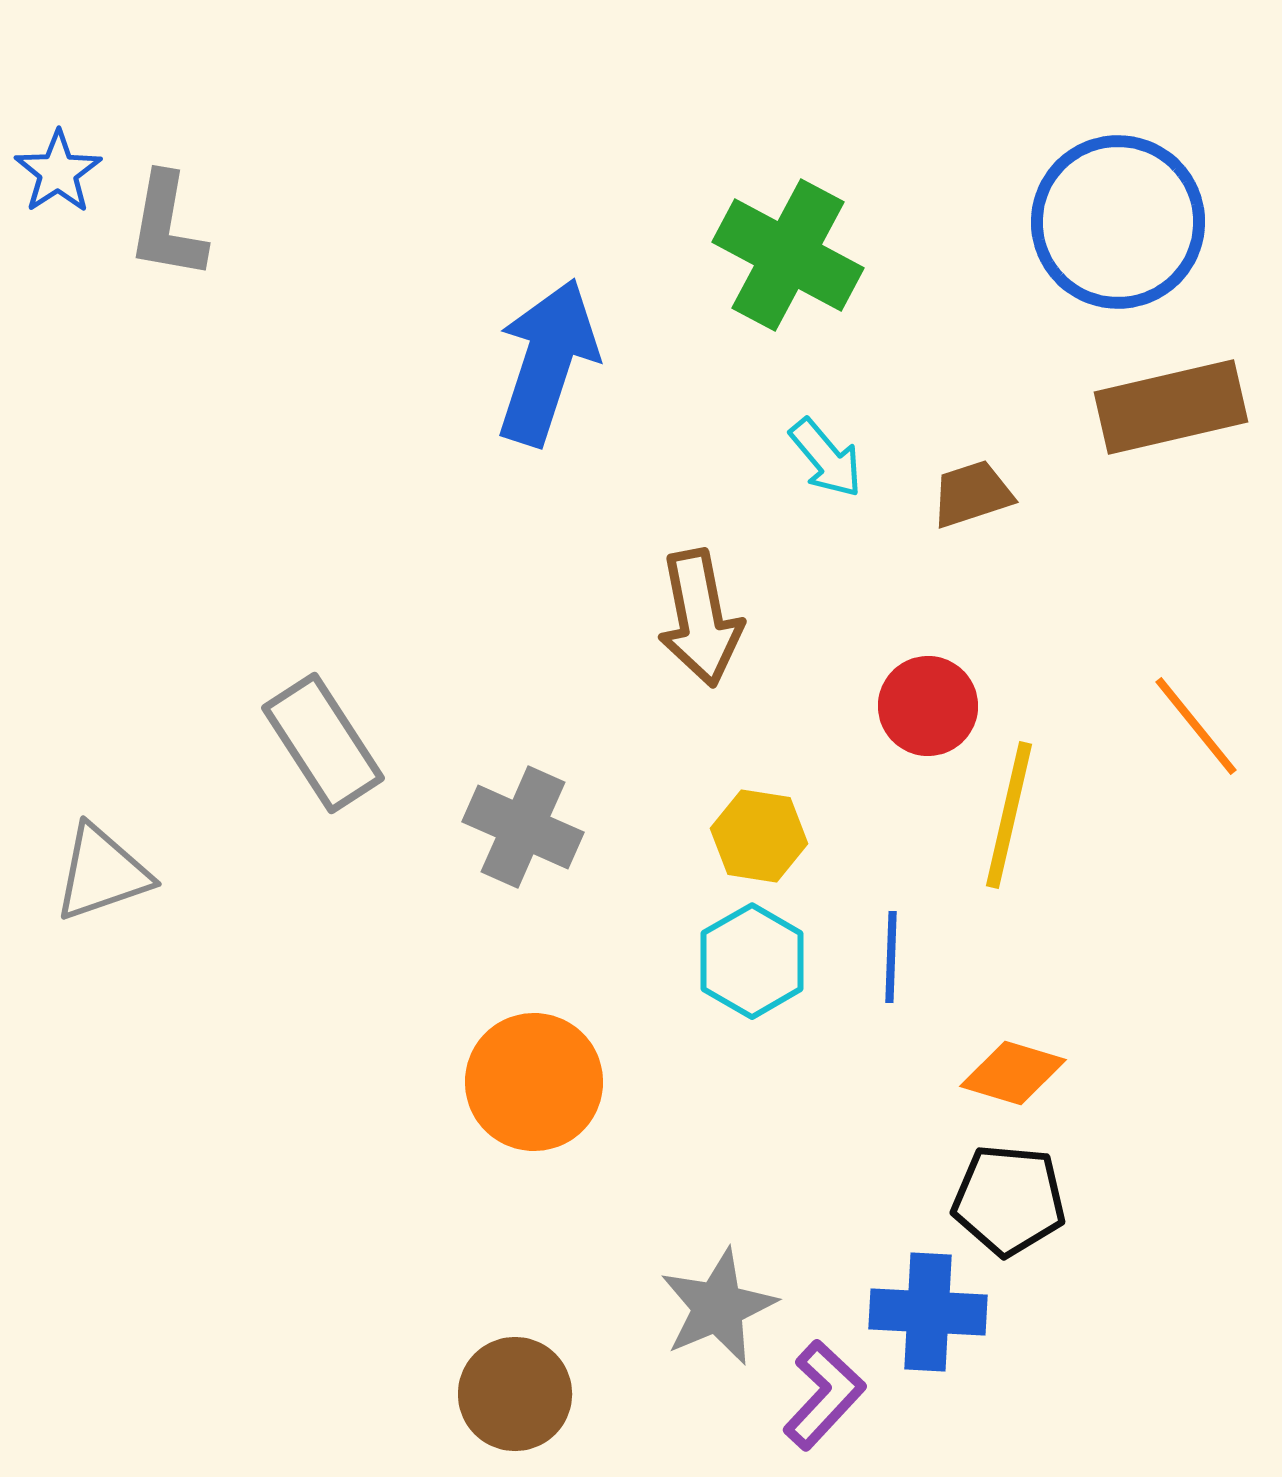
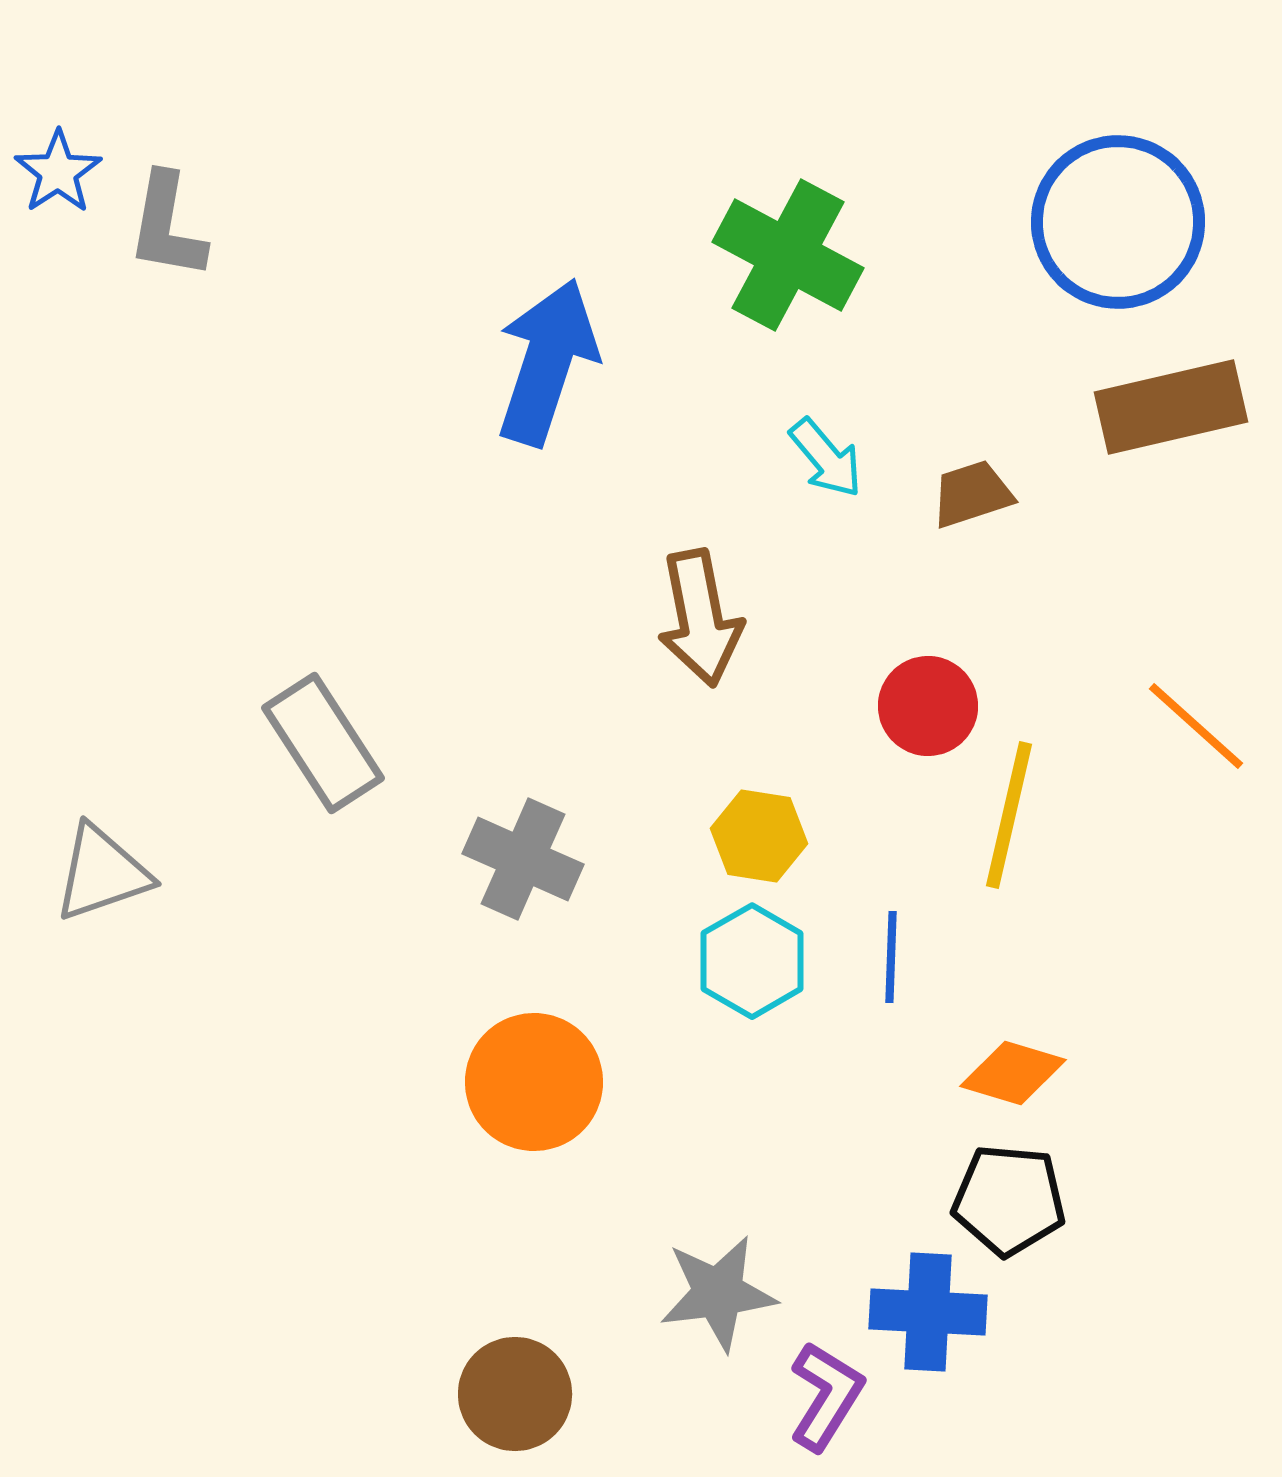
orange line: rotated 9 degrees counterclockwise
gray cross: moved 32 px down
gray star: moved 14 px up; rotated 16 degrees clockwise
purple L-shape: moved 2 px right, 1 px down; rotated 11 degrees counterclockwise
